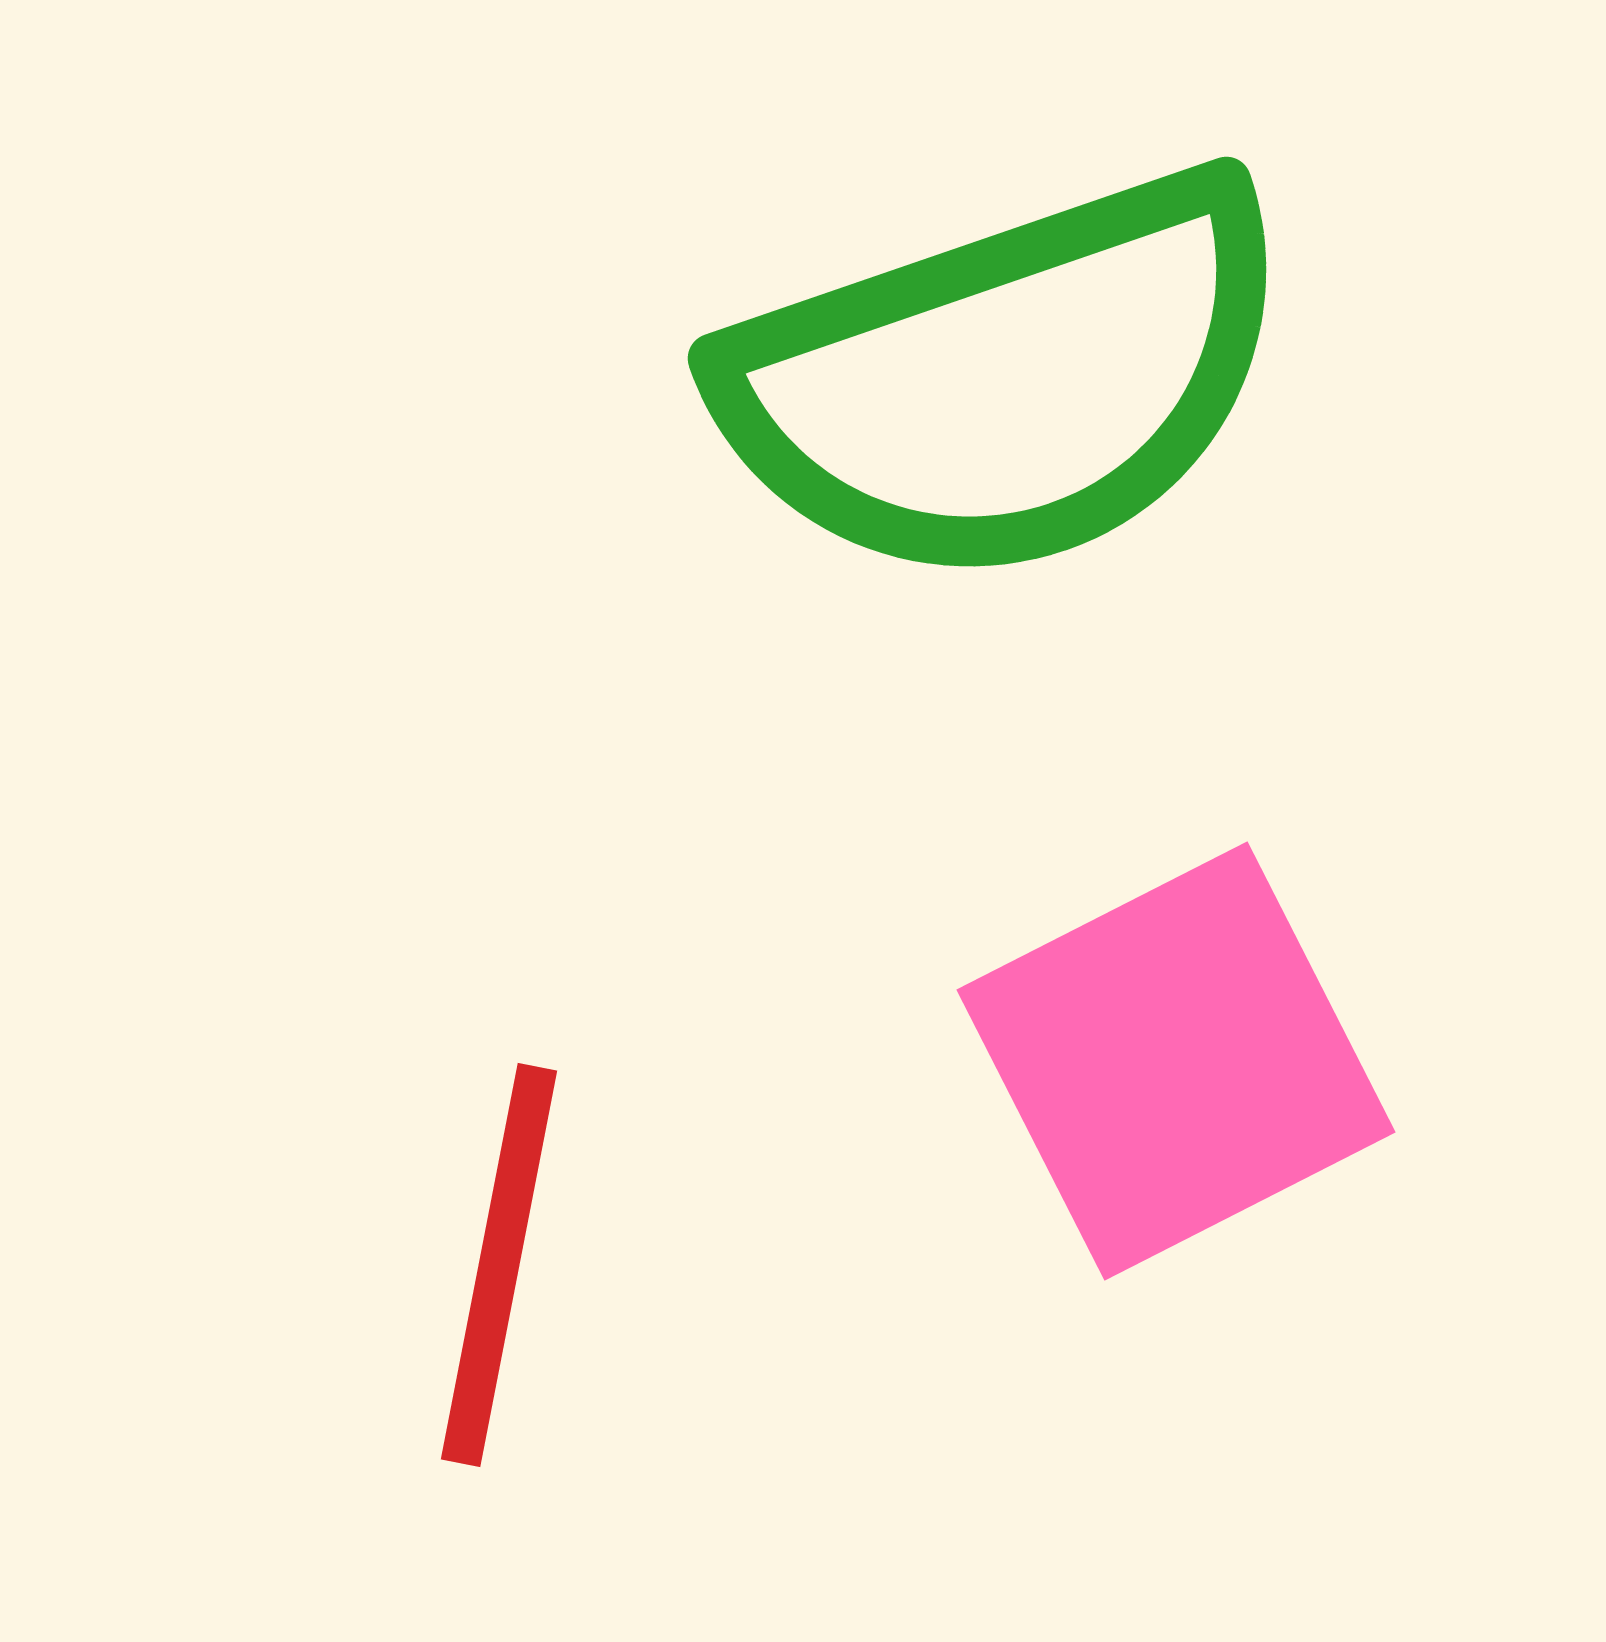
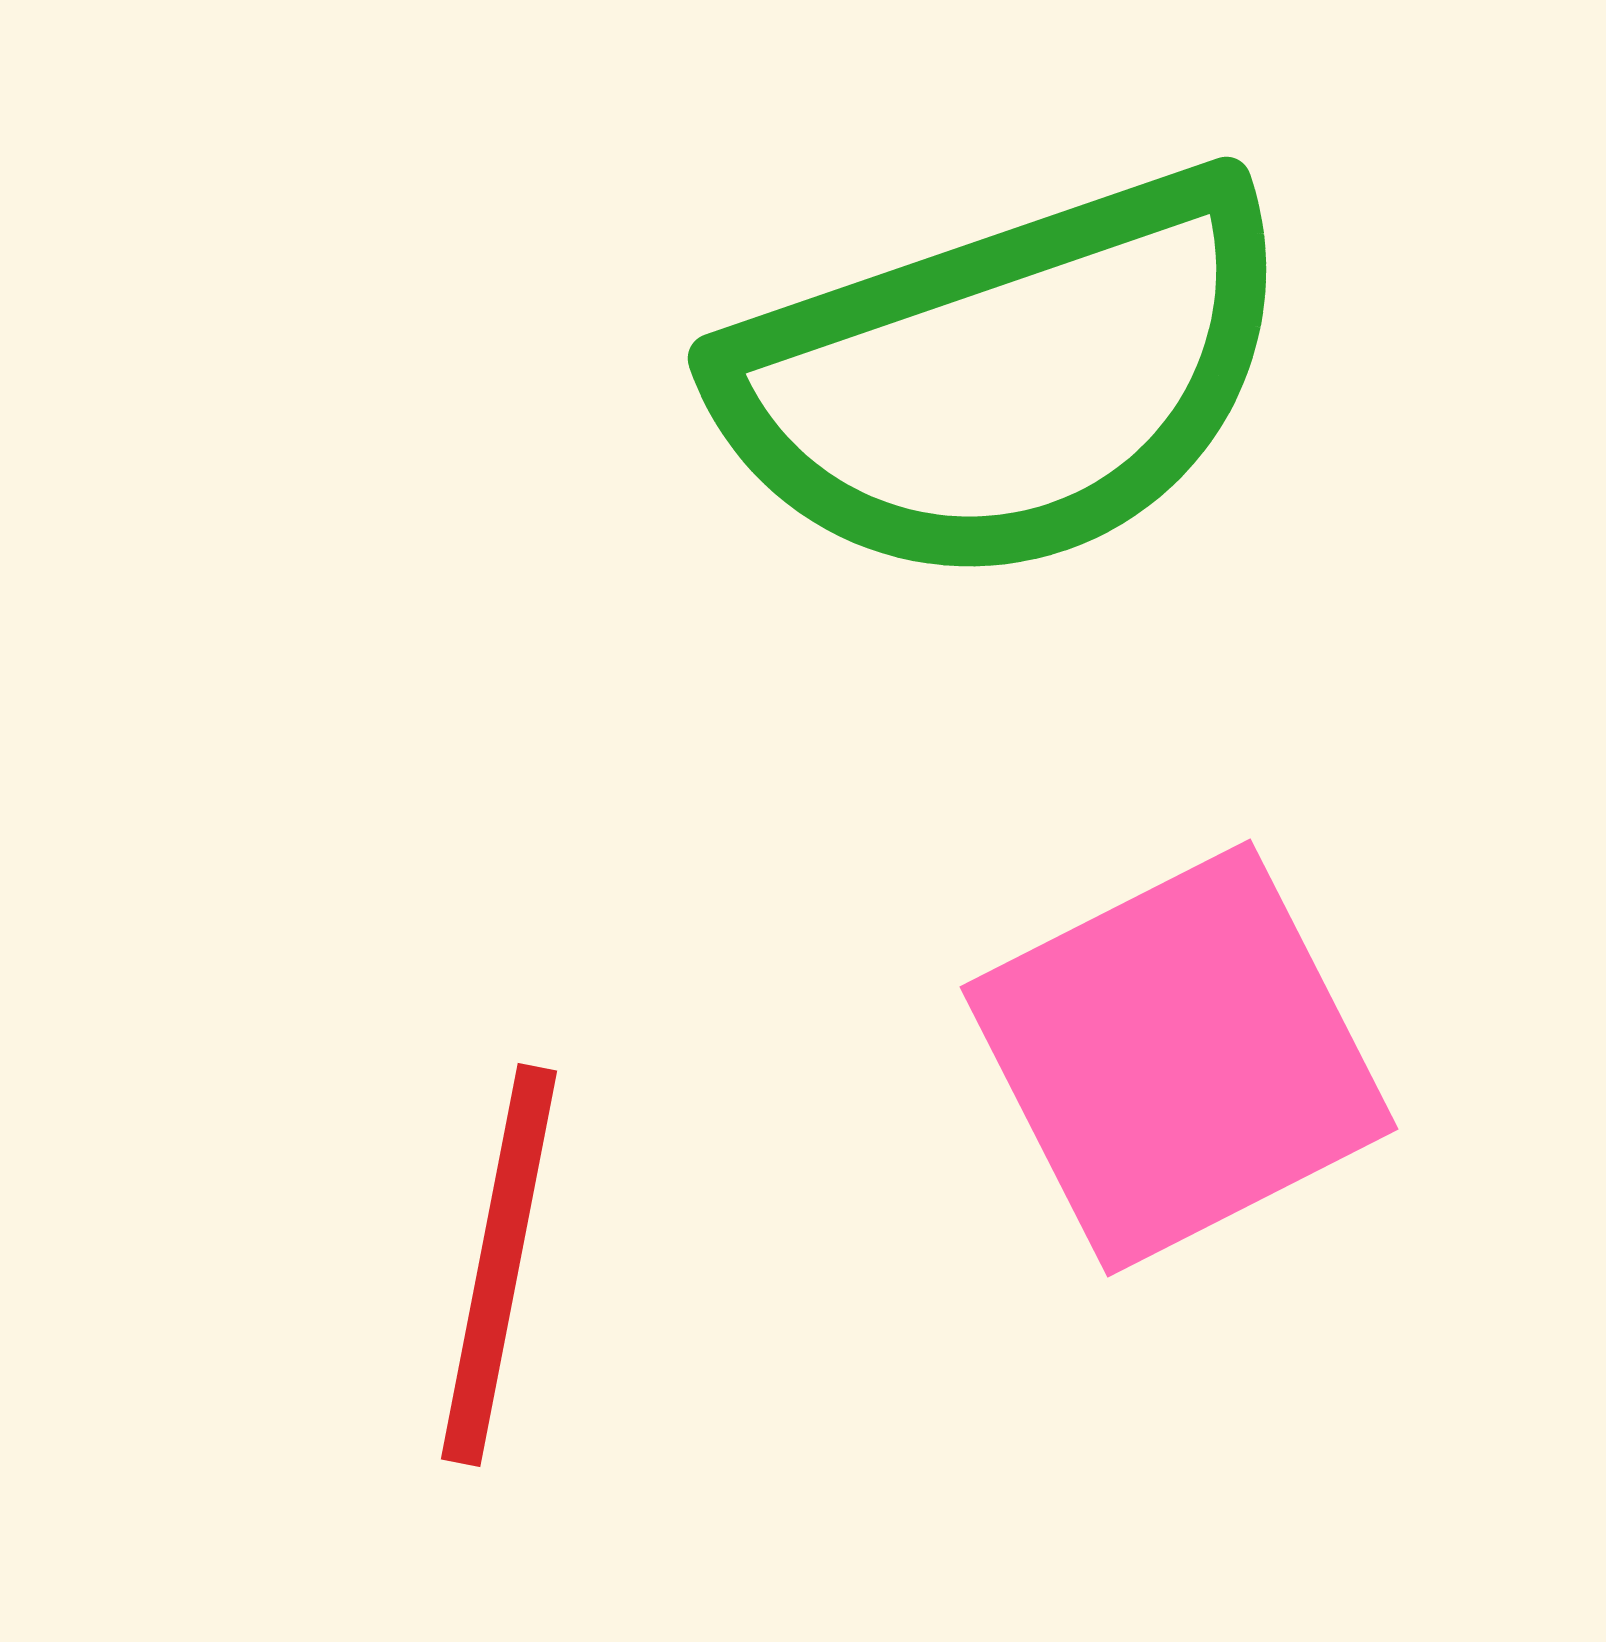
pink square: moved 3 px right, 3 px up
